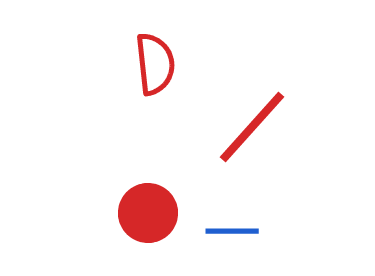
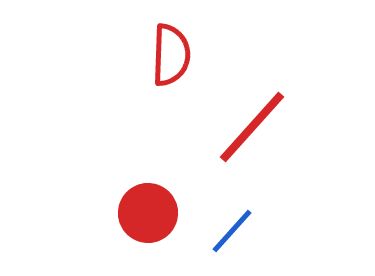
red semicircle: moved 16 px right, 9 px up; rotated 8 degrees clockwise
blue line: rotated 48 degrees counterclockwise
